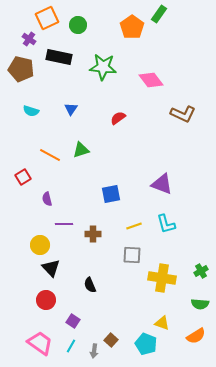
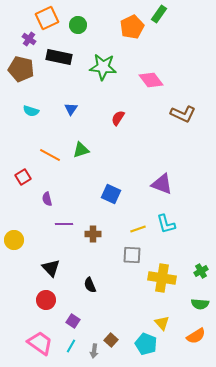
orange pentagon: rotated 10 degrees clockwise
red semicircle: rotated 21 degrees counterclockwise
blue square: rotated 36 degrees clockwise
yellow line: moved 4 px right, 3 px down
yellow circle: moved 26 px left, 5 px up
yellow triangle: rotated 28 degrees clockwise
